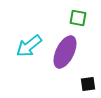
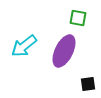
cyan arrow: moved 5 px left
purple ellipse: moved 1 px left, 1 px up
